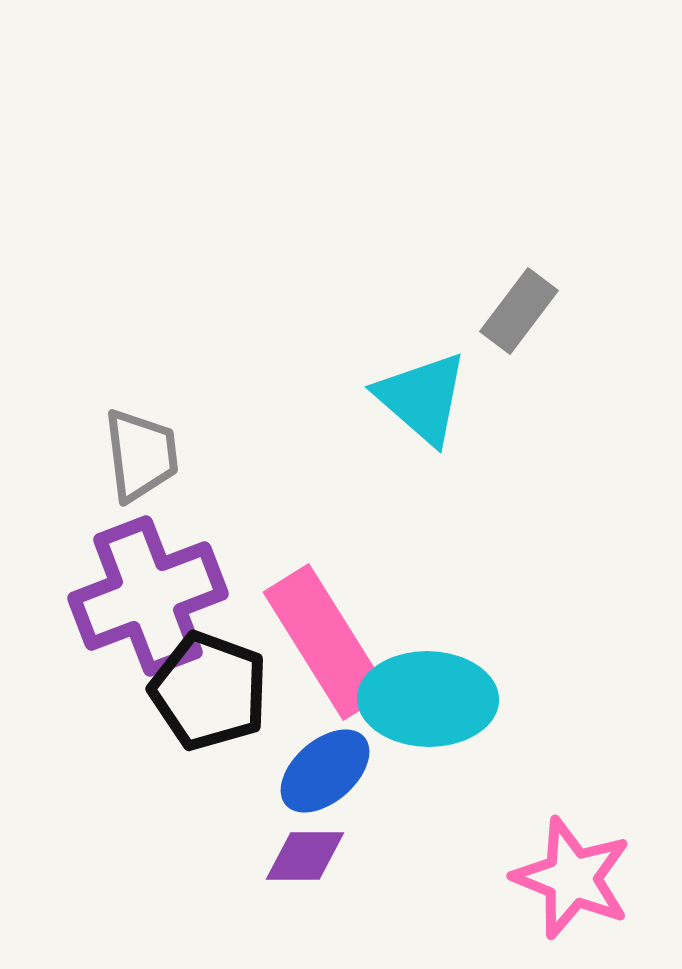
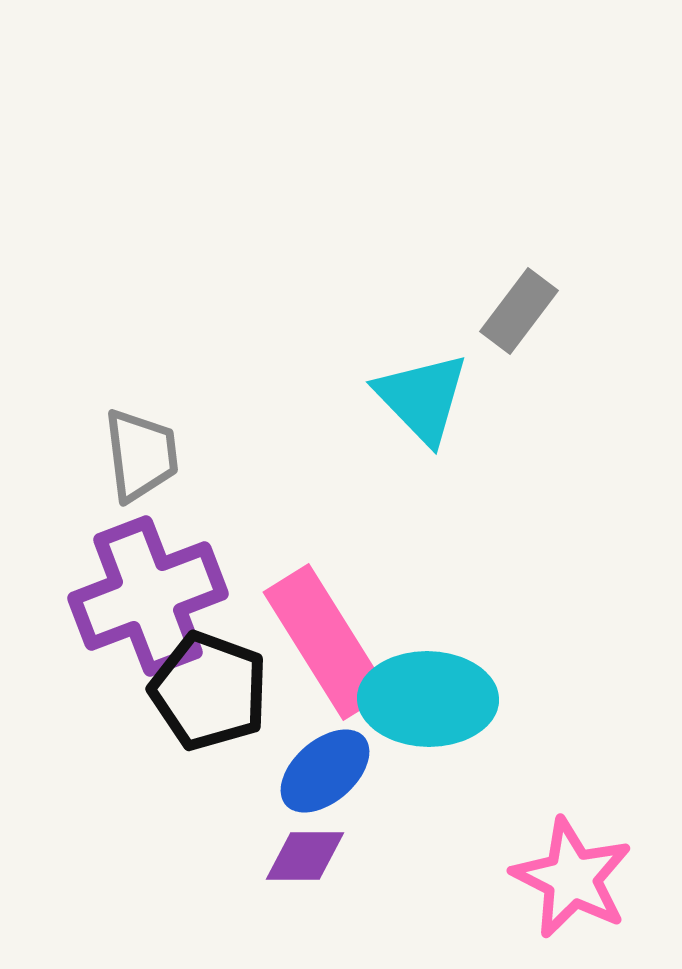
cyan triangle: rotated 5 degrees clockwise
pink star: rotated 5 degrees clockwise
